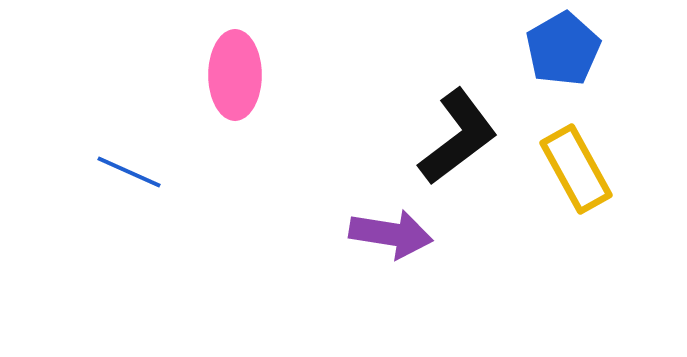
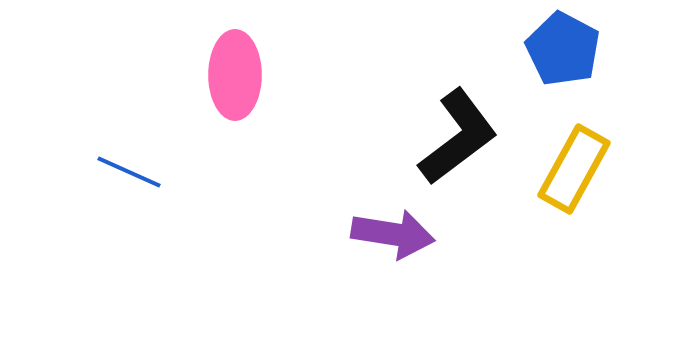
blue pentagon: rotated 14 degrees counterclockwise
yellow rectangle: moved 2 px left; rotated 58 degrees clockwise
purple arrow: moved 2 px right
